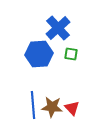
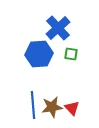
brown star: rotated 15 degrees counterclockwise
